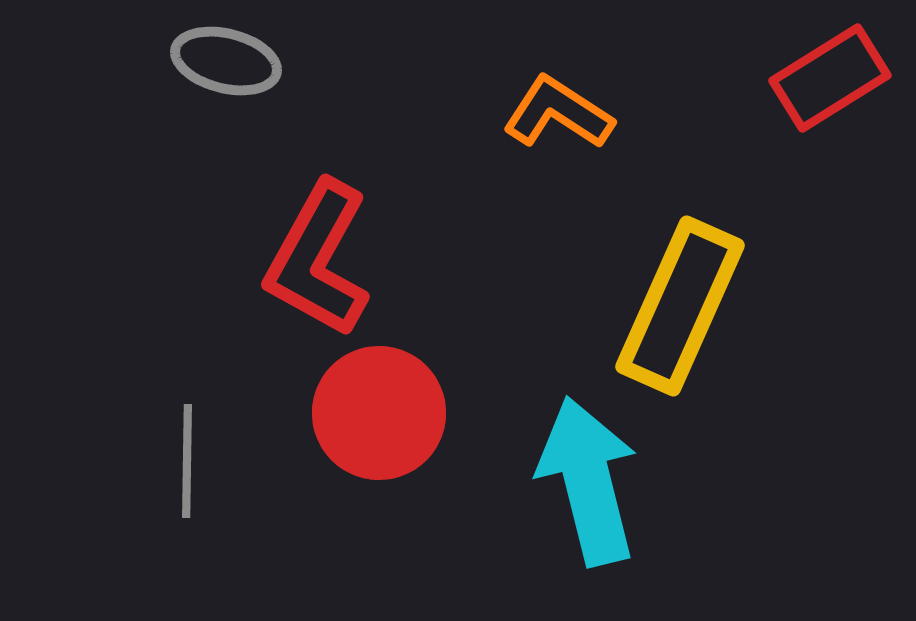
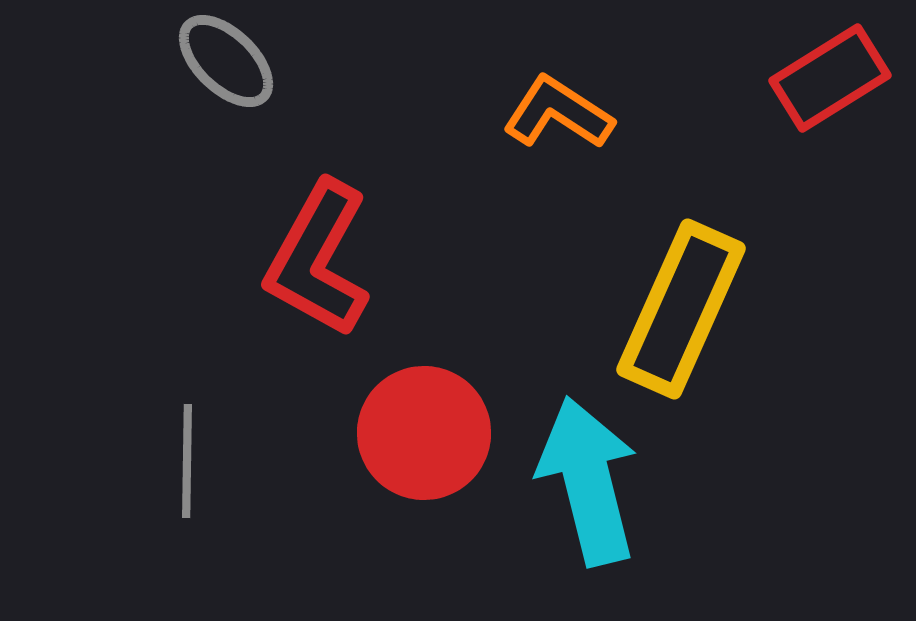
gray ellipse: rotated 30 degrees clockwise
yellow rectangle: moved 1 px right, 3 px down
red circle: moved 45 px right, 20 px down
